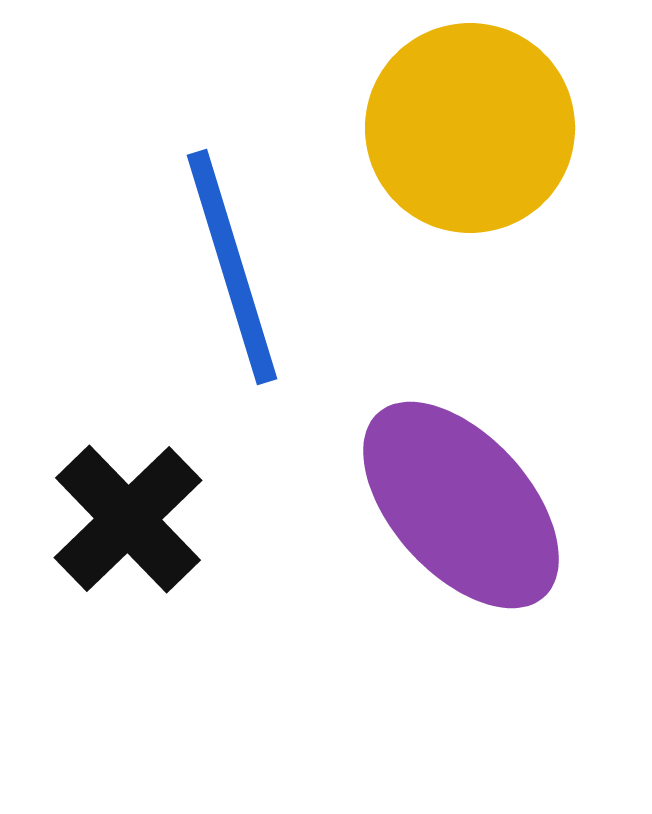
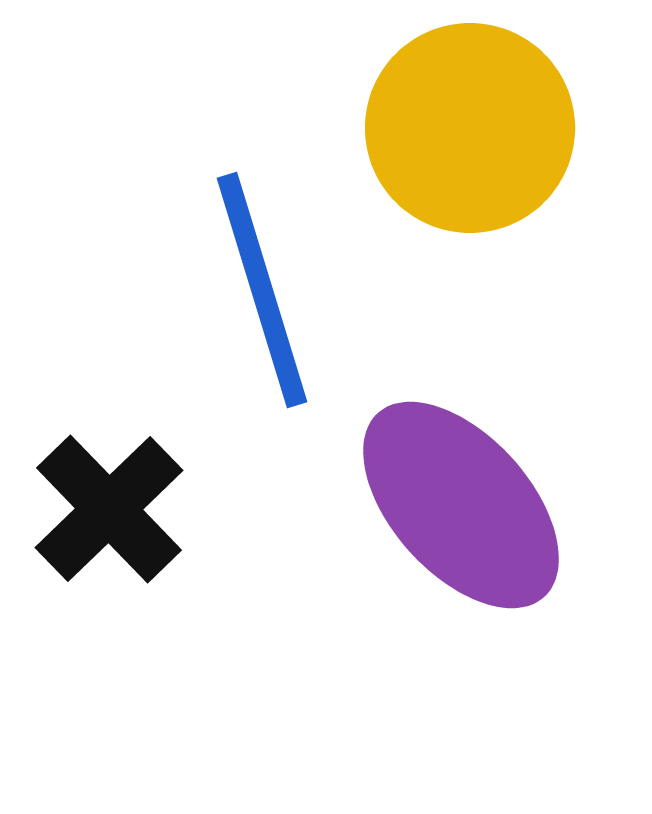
blue line: moved 30 px right, 23 px down
black cross: moved 19 px left, 10 px up
